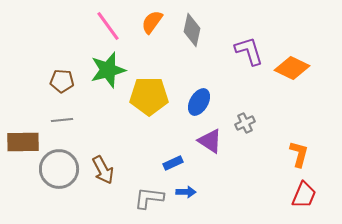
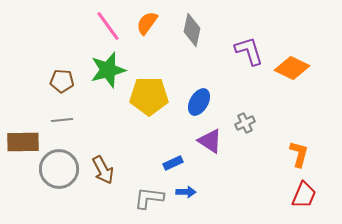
orange semicircle: moved 5 px left, 1 px down
